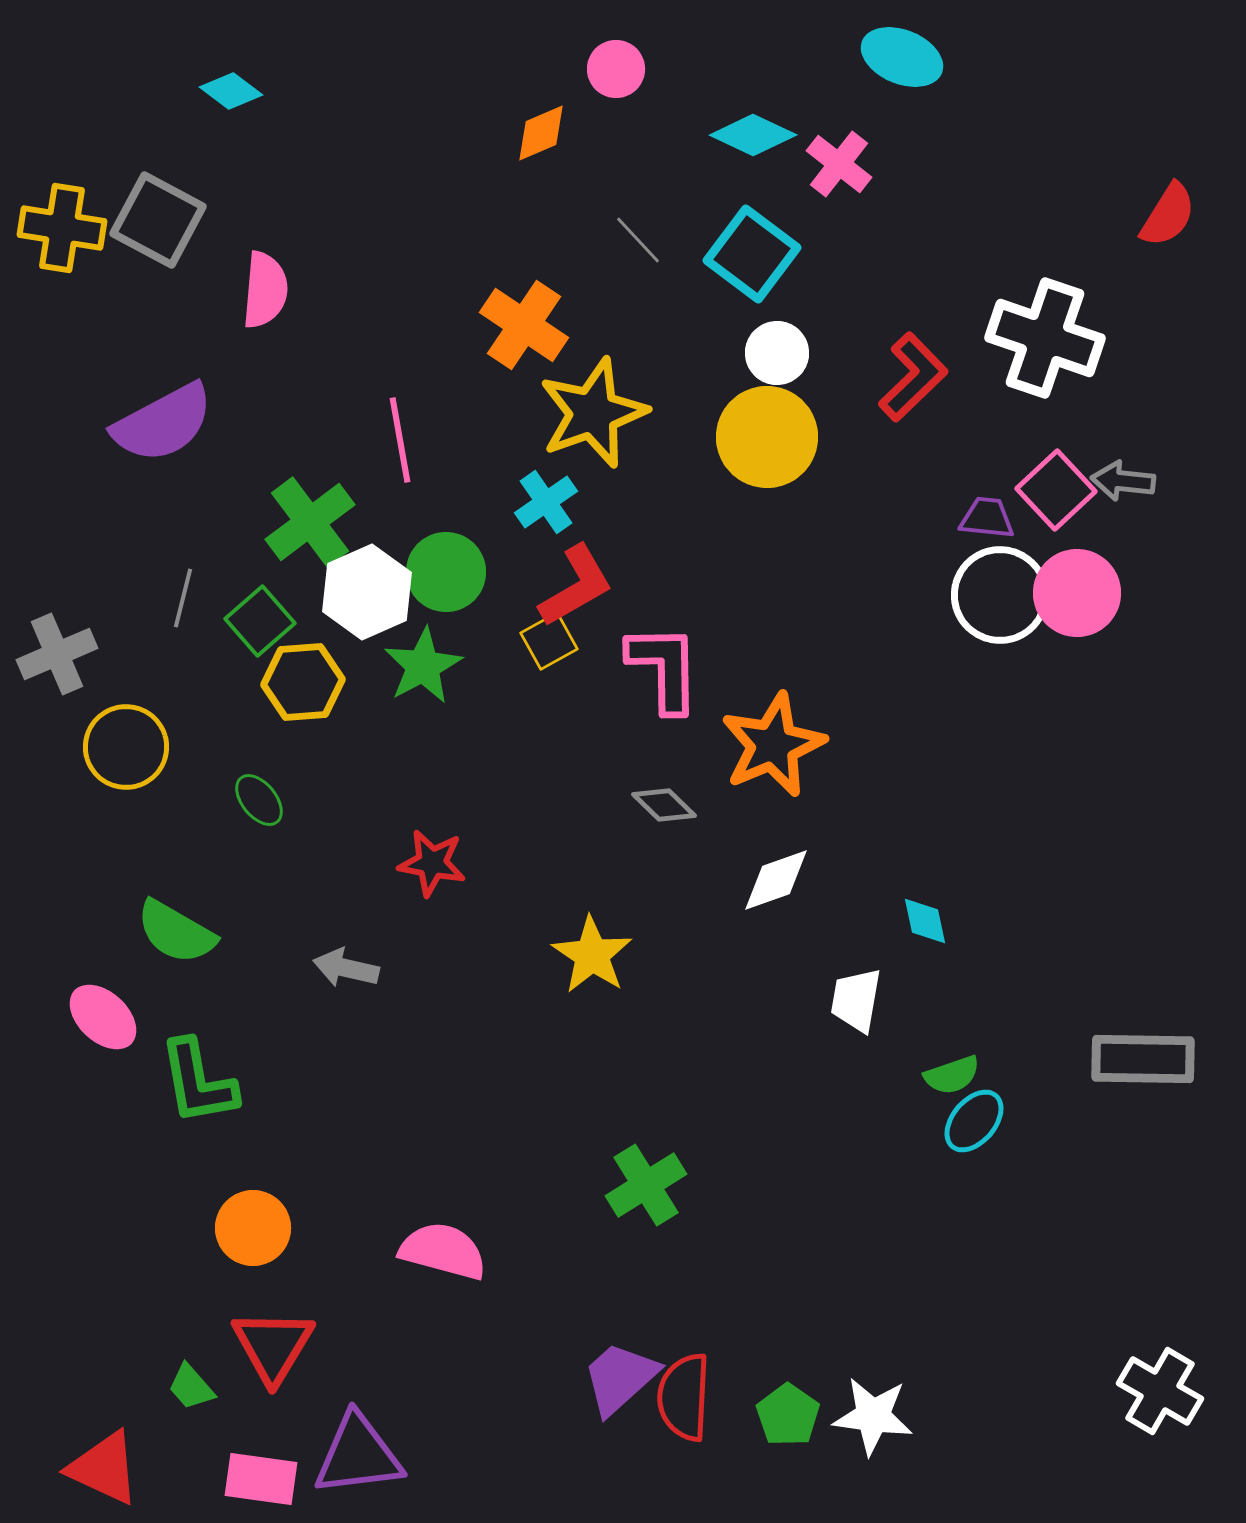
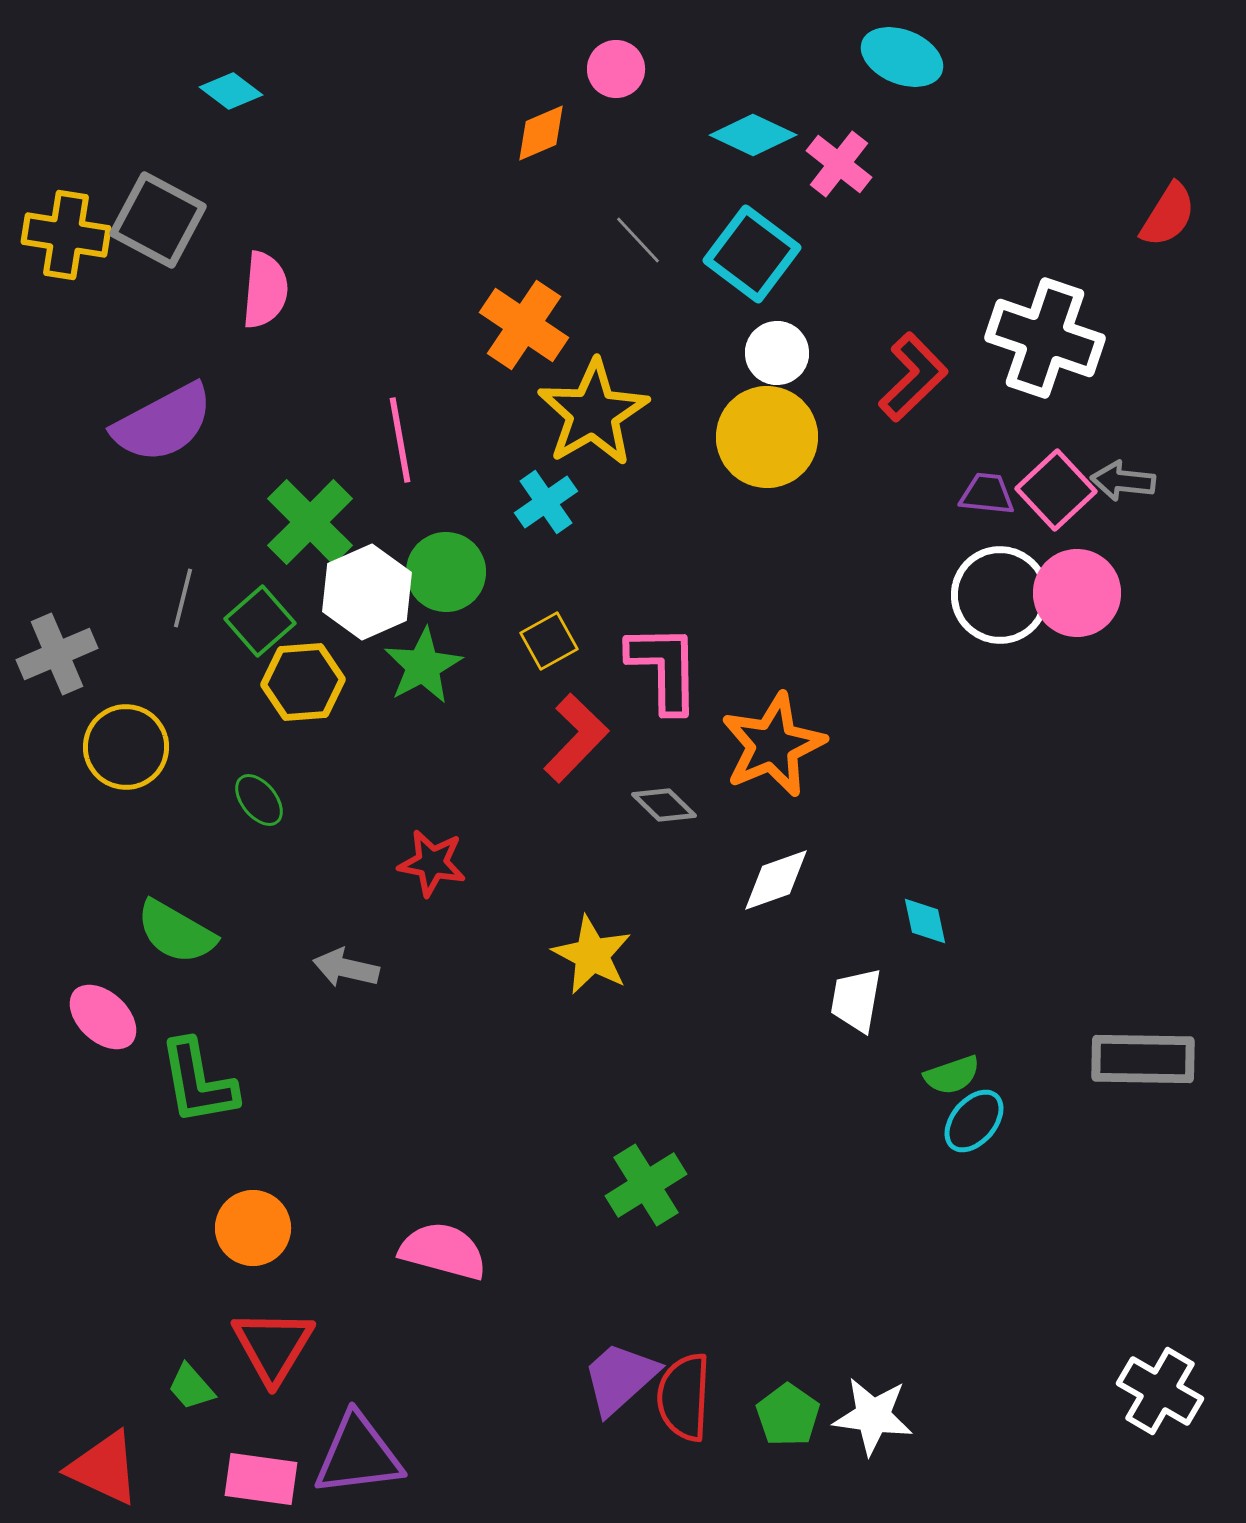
yellow cross at (62, 228): moved 4 px right, 7 px down
yellow star at (593, 413): rotated 10 degrees counterclockwise
purple trapezoid at (987, 518): moved 24 px up
green cross at (310, 522): rotated 8 degrees counterclockwise
red L-shape at (576, 586): moved 152 px down; rotated 16 degrees counterclockwise
yellow star at (592, 955): rotated 6 degrees counterclockwise
